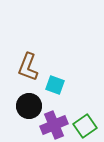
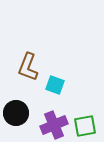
black circle: moved 13 px left, 7 px down
green square: rotated 25 degrees clockwise
